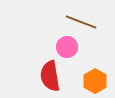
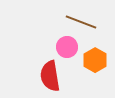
orange hexagon: moved 21 px up
